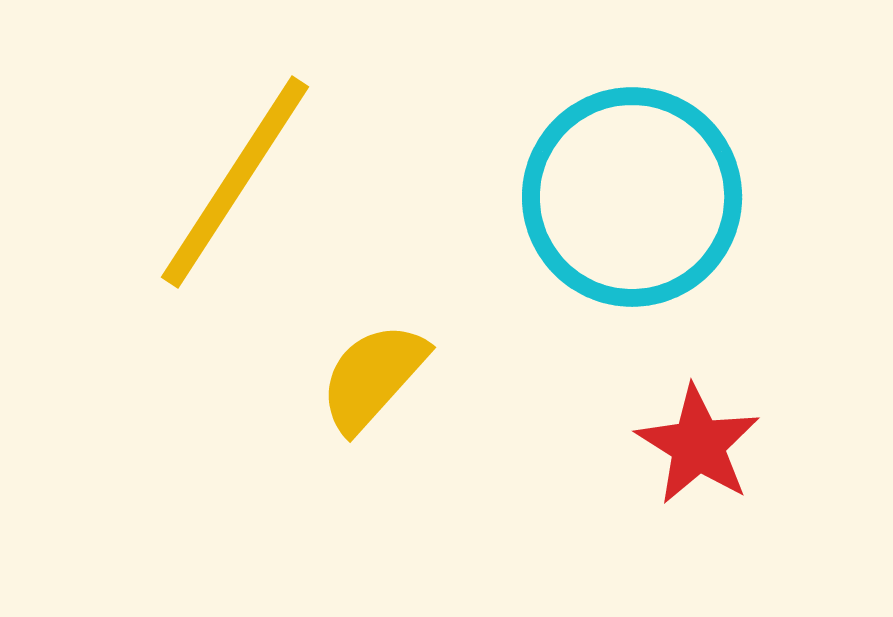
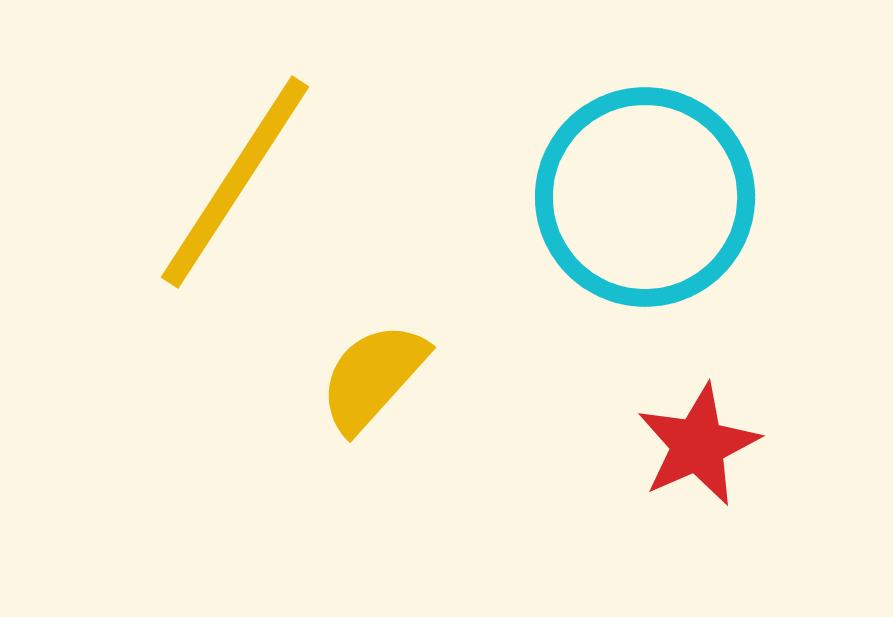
cyan circle: moved 13 px right
red star: rotated 16 degrees clockwise
